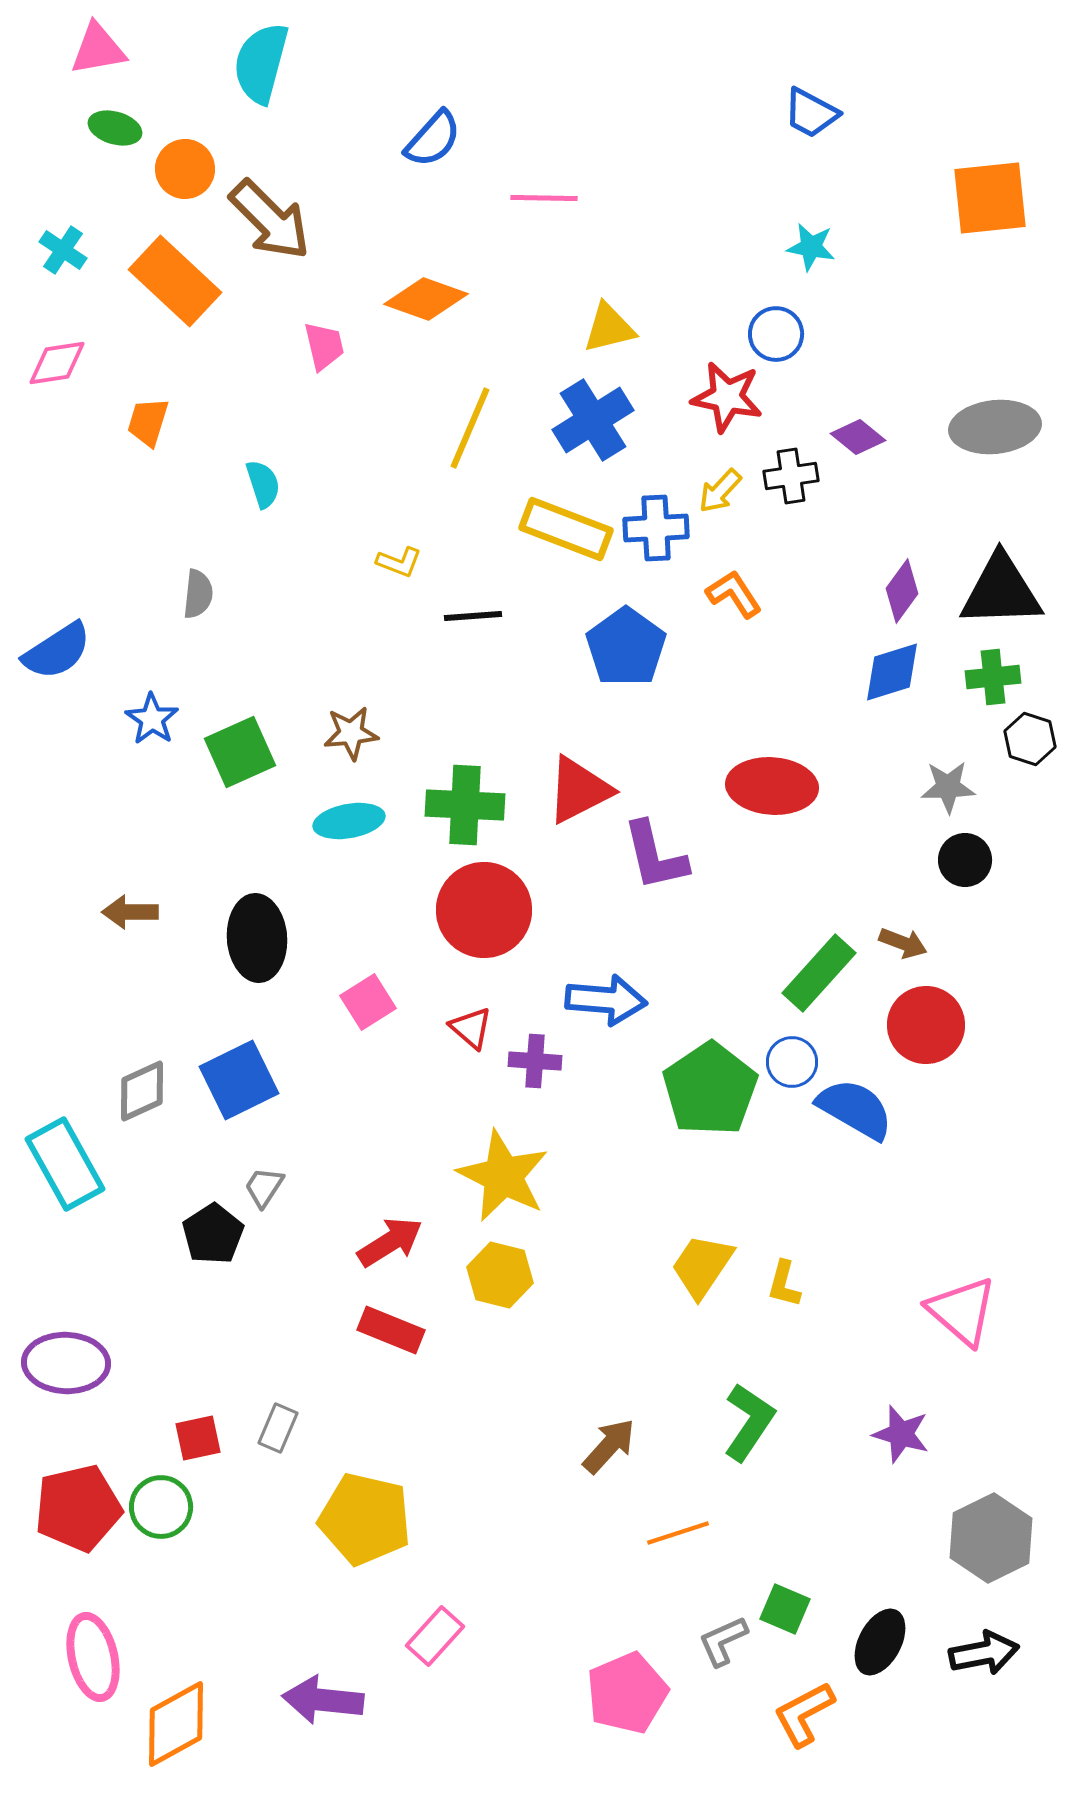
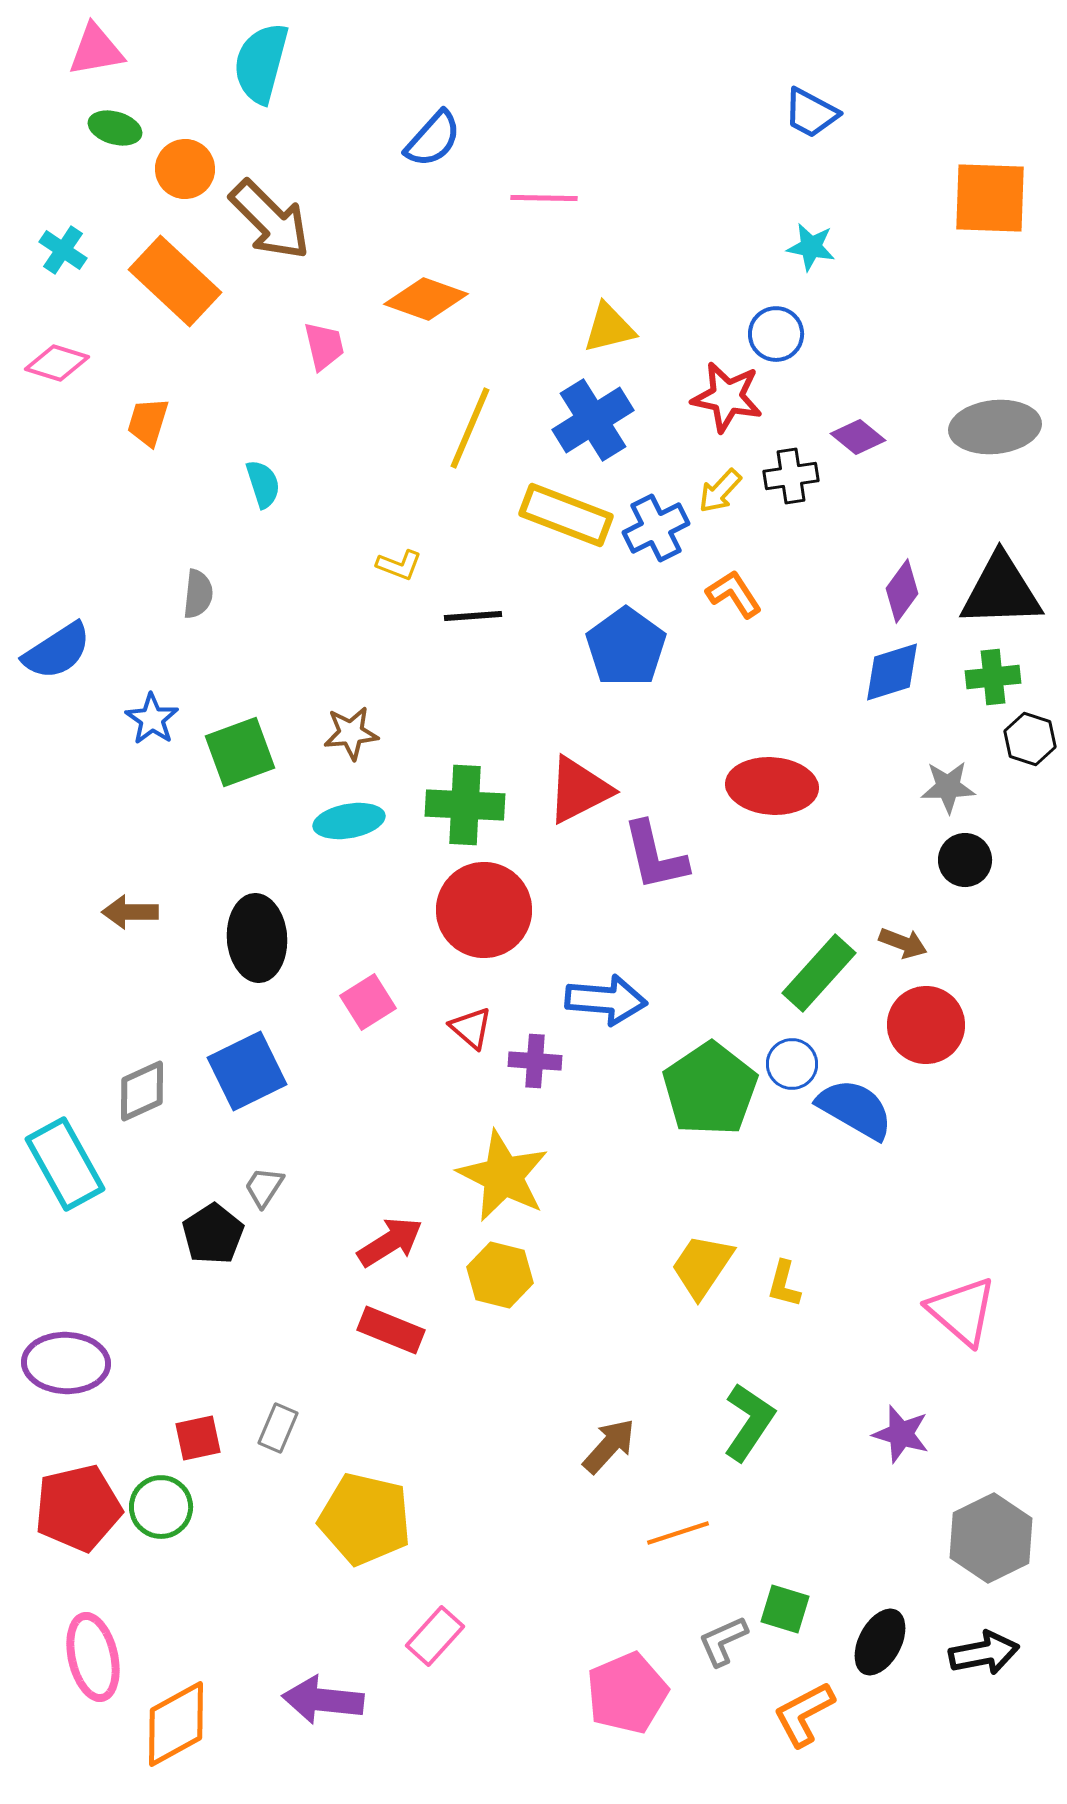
pink triangle at (98, 49): moved 2 px left, 1 px down
orange square at (990, 198): rotated 8 degrees clockwise
pink diamond at (57, 363): rotated 26 degrees clockwise
blue cross at (656, 528): rotated 24 degrees counterclockwise
yellow rectangle at (566, 529): moved 14 px up
yellow L-shape at (399, 562): moved 3 px down
green square at (240, 752): rotated 4 degrees clockwise
blue circle at (792, 1062): moved 2 px down
blue square at (239, 1080): moved 8 px right, 9 px up
green square at (785, 1609): rotated 6 degrees counterclockwise
